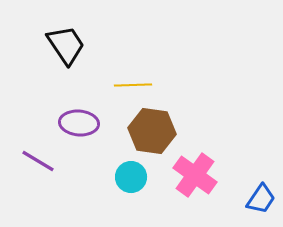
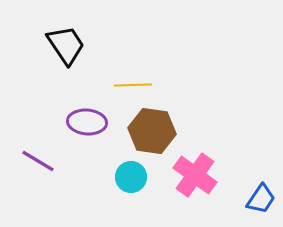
purple ellipse: moved 8 px right, 1 px up
